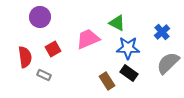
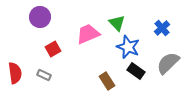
green triangle: rotated 18 degrees clockwise
blue cross: moved 4 px up
pink trapezoid: moved 5 px up
blue star: moved 1 px up; rotated 20 degrees clockwise
red semicircle: moved 10 px left, 16 px down
black rectangle: moved 7 px right, 2 px up
